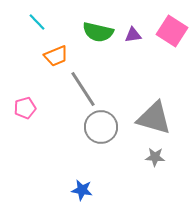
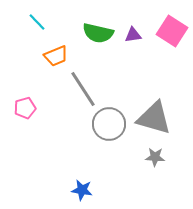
green semicircle: moved 1 px down
gray circle: moved 8 px right, 3 px up
